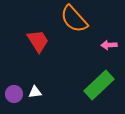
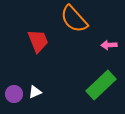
red trapezoid: rotated 10 degrees clockwise
green rectangle: moved 2 px right
white triangle: rotated 16 degrees counterclockwise
